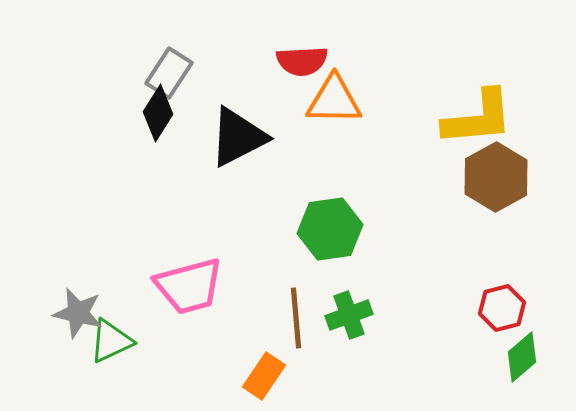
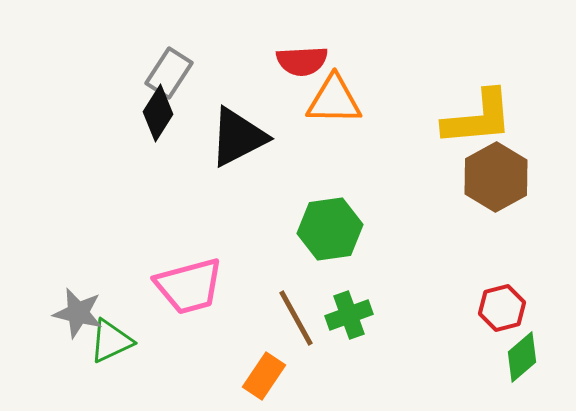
brown line: rotated 24 degrees counterclockwise
